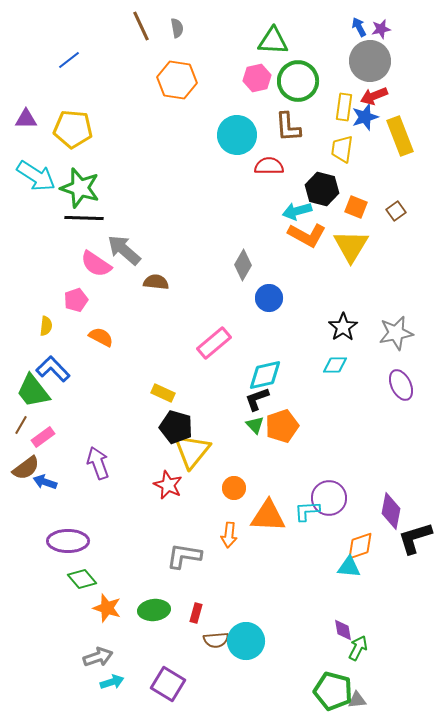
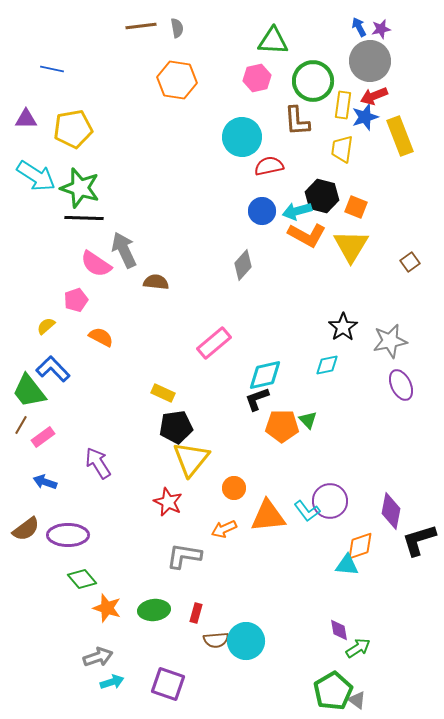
brown line at (141, 26): rotated 72 degrees counterclockwise
blue line at (69, 60): moved 17 px left, 9 px down; rotated 50 degrees clockwise
green circle at (298, 81): moved 15 px right
yellow rectangle at (344, 107): moved 1 px left, 2 px up
brown L-shape at (288, 127): moved 9 px right, 6 px up
yellow pentagon at (73, 129): rotated 15 degrees counterclockwise
cyan circle at (237, 135): moved 5 px right, 2 px down
red semicircle at (269, 166): rotated 12 degrees counterclockwise
black hexagon at (322, 189): moved 7 px down
brown square at (396, 211): moved 14 px right, 51 px down
gray arrow at (124, 250): rotated 24 degrees clockwise
gray diamond at (243, 265): rotated 12 degrees clockwise
blue circle at (269, 298): moved 7 px left, 87 px up
yellow semicircle at (46, 326): rotated 138 degrees counterclockwise
gray star at (396, 333): moved 6 px left, 8 px down
cyan diamond at (335, 365): moved 8 px left; rotated 10 degrees counterclockwise
green trapezoid at (33, 391): moved 4 px left
green triangle at (255, 425): moved 53 px right, 5 px up
orange pentagon at (282, 426): rotated 20 degrees clockwise
black pentagon at (176, 427): rotated 24 degrees counterclockwise
yellow triangle at (192, 451): moved 1 px left, 8 px down
purple arrow at (98, 463): rotated 12 degrees counterclockwise
brown semicircle at (26, 468): moved 61 px down
red star at (168, 485): moved 17 px down
purple circle at (329, 498): moved 1 px right, 3 px down
cyan L-shape at (307, 511): rotated 124 degrees counterclockwise
orange triangle at (268, 516): rotated 9 degrees counterclockwise
orange arrow at (229, 535): moved 5 px left, 6 px up; rotated 60 degrees clockwise
black L-shape at (415, 538): moved 4 px right, 2 px down
purple ellipse at (68, 541): moved 6 px up
cyan triangle at (349, 567): moved 2 px left, 2 px up
purple diamond at (343, 630): moved 4 px left
green arrow at (358, 648): rotated 30 degrees clockwise
purple square at (168, 684): rotated 12 degrees counterclockwise
green pentagon at (333, 691): rotated 27 degrees clockwise
gray triangle at (357, 700): rotated 42 degrees clockwise
